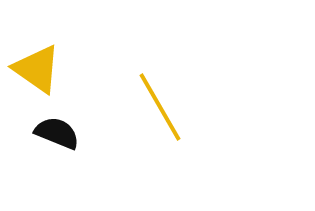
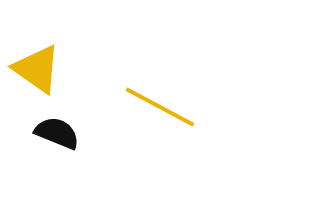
yellow line: rotated 32 degrees counterclockwise
